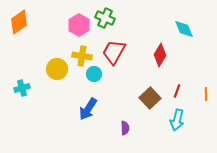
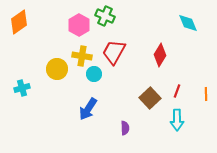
green cross: moved 2 px up
cyan diamond: moved 4 px right, 6 px up
cyan arrow: rotated 15 degrees counterclockwise
